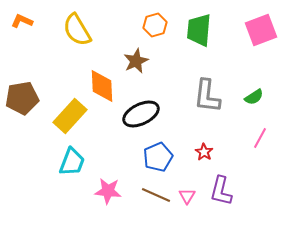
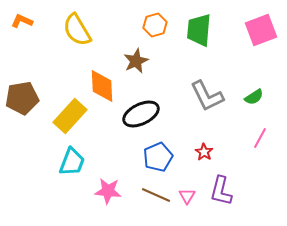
gray L-shape: rotated 33 degrees counterclockwise
